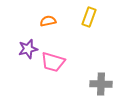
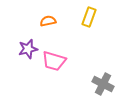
pink trapezoid: moved 1 px right, 1 px up
gray cross: moved 2 px right; rotated 25 degrees clockwise
